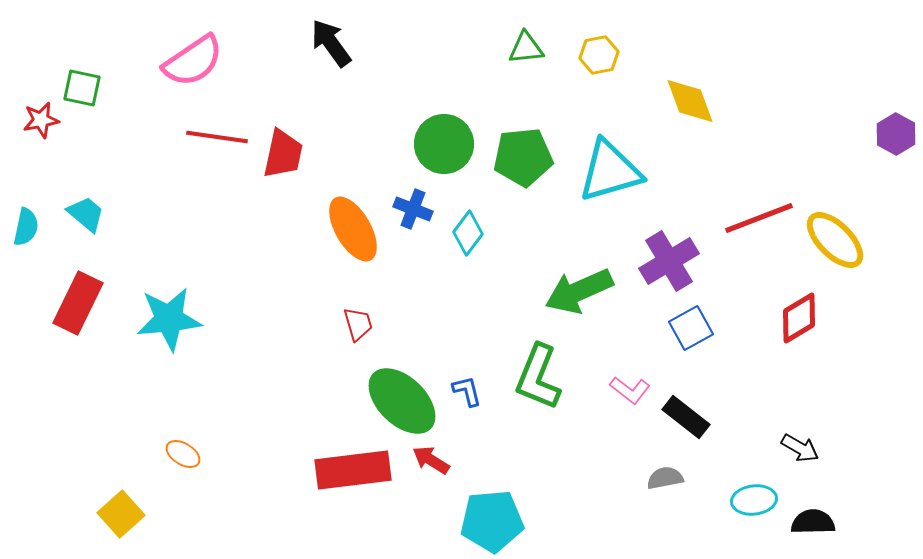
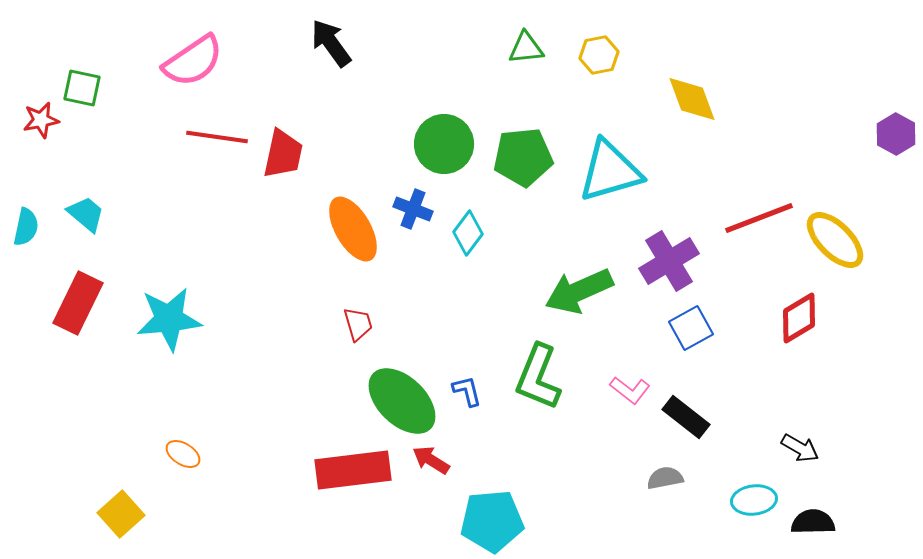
yellow diamond at (690, 101): moved 2 px right, 2 px up
